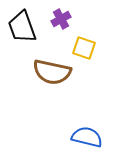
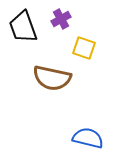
black trapezoid: moved 1 px right
brown semicircle: moved 6 px down
blue semicircle: moved 1 px right, 1 px down
